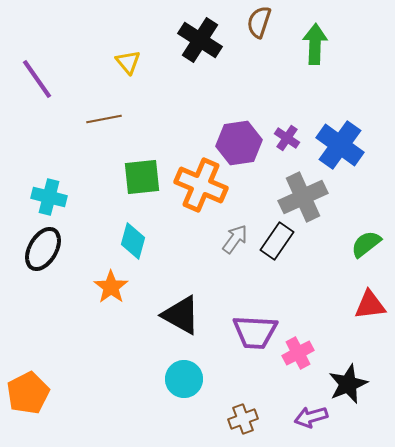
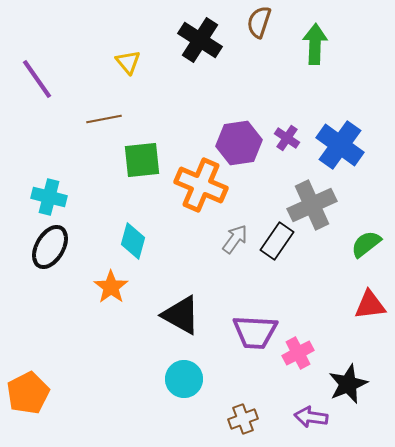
green square: moved 17 px up
gray cross: moved 9 px right, 8 px down
black ellipse: moved 7 px right, 2 px up
purple arrow: rotated 24 degrees clockwise
